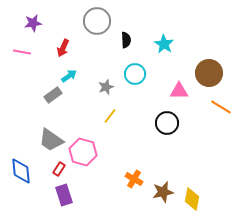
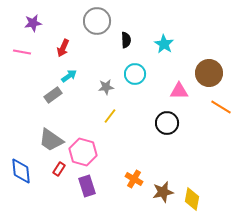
gray star: rotated 14 degrees clockwise
purple rectangle: moved 23 px right, 9 px up
